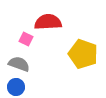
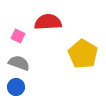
pink square: moved 8 px left, 3 px up
yellow pentagon: rotated 12 degrees clockwise
gray semicircle: moved 1 px up
